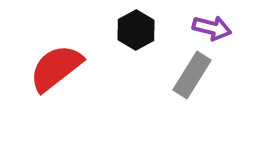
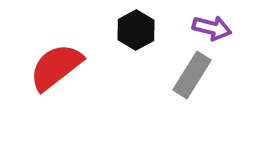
red semicircle: moved 1 px up
